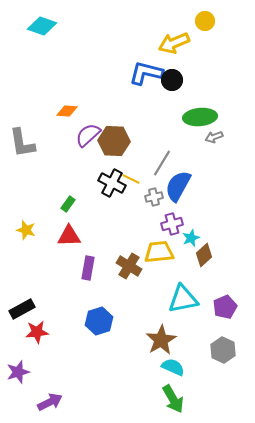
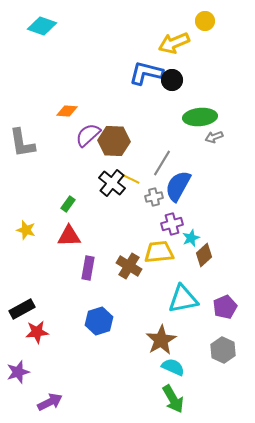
black cross: rotated 12 degrees clockwise
